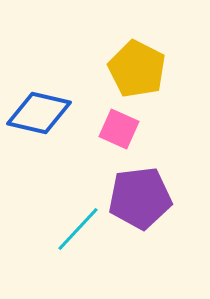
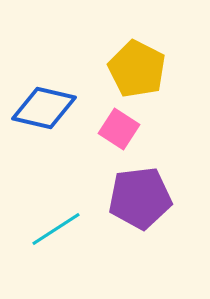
blue diamond: moved 5 px right, 5 px up
pink square: rotated 9 degrees clockwise
cyan line: moved 22 px left; rotated 14 degrees clockwise
